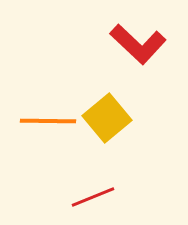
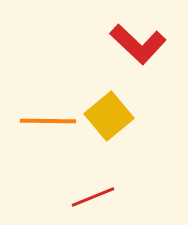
yellow square: moved 2 px right, 2 px up
